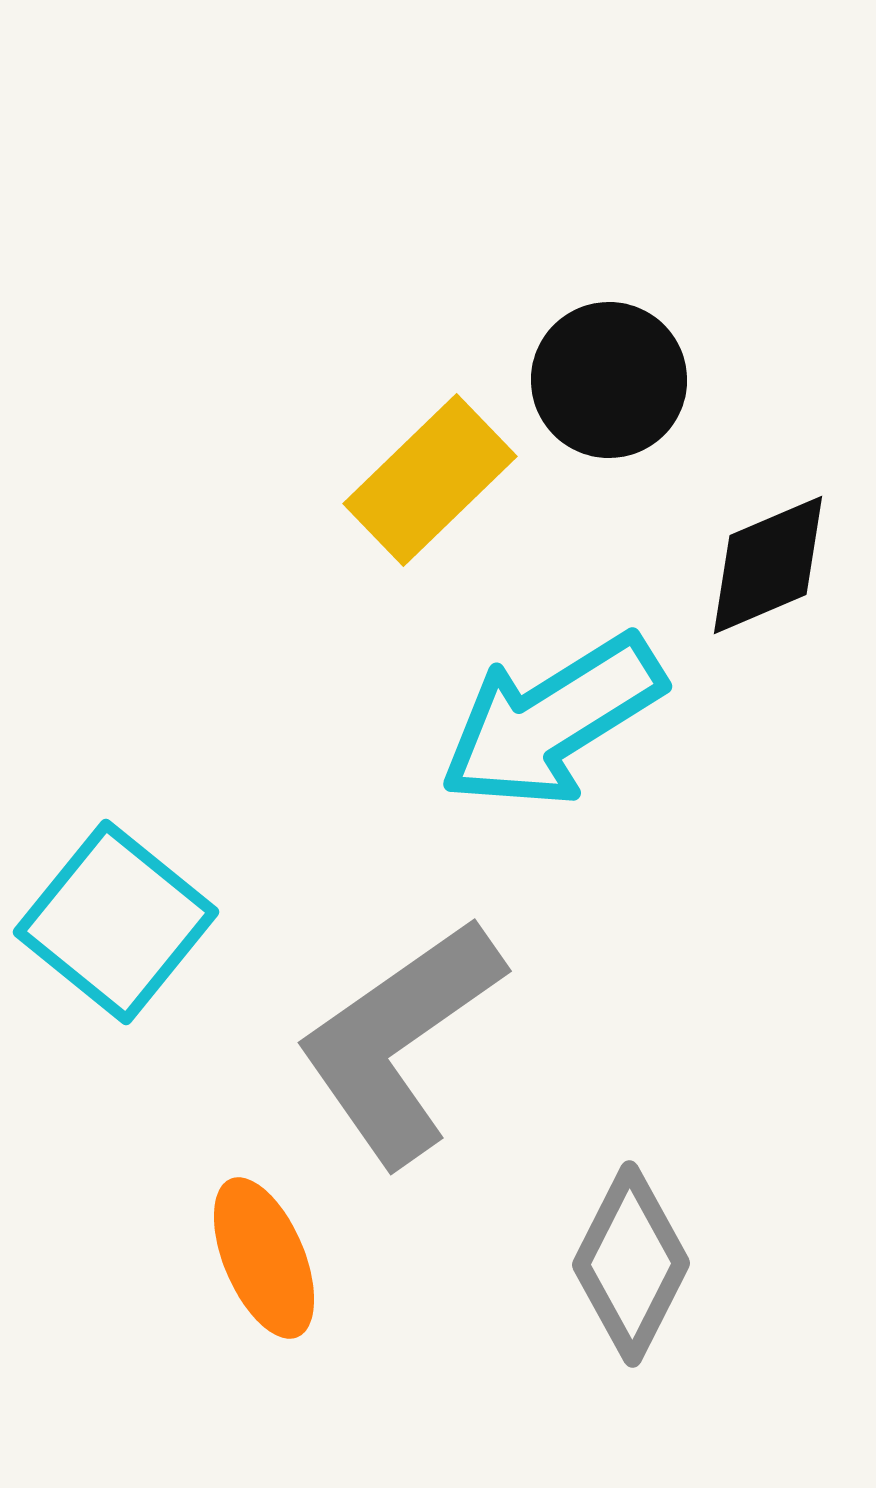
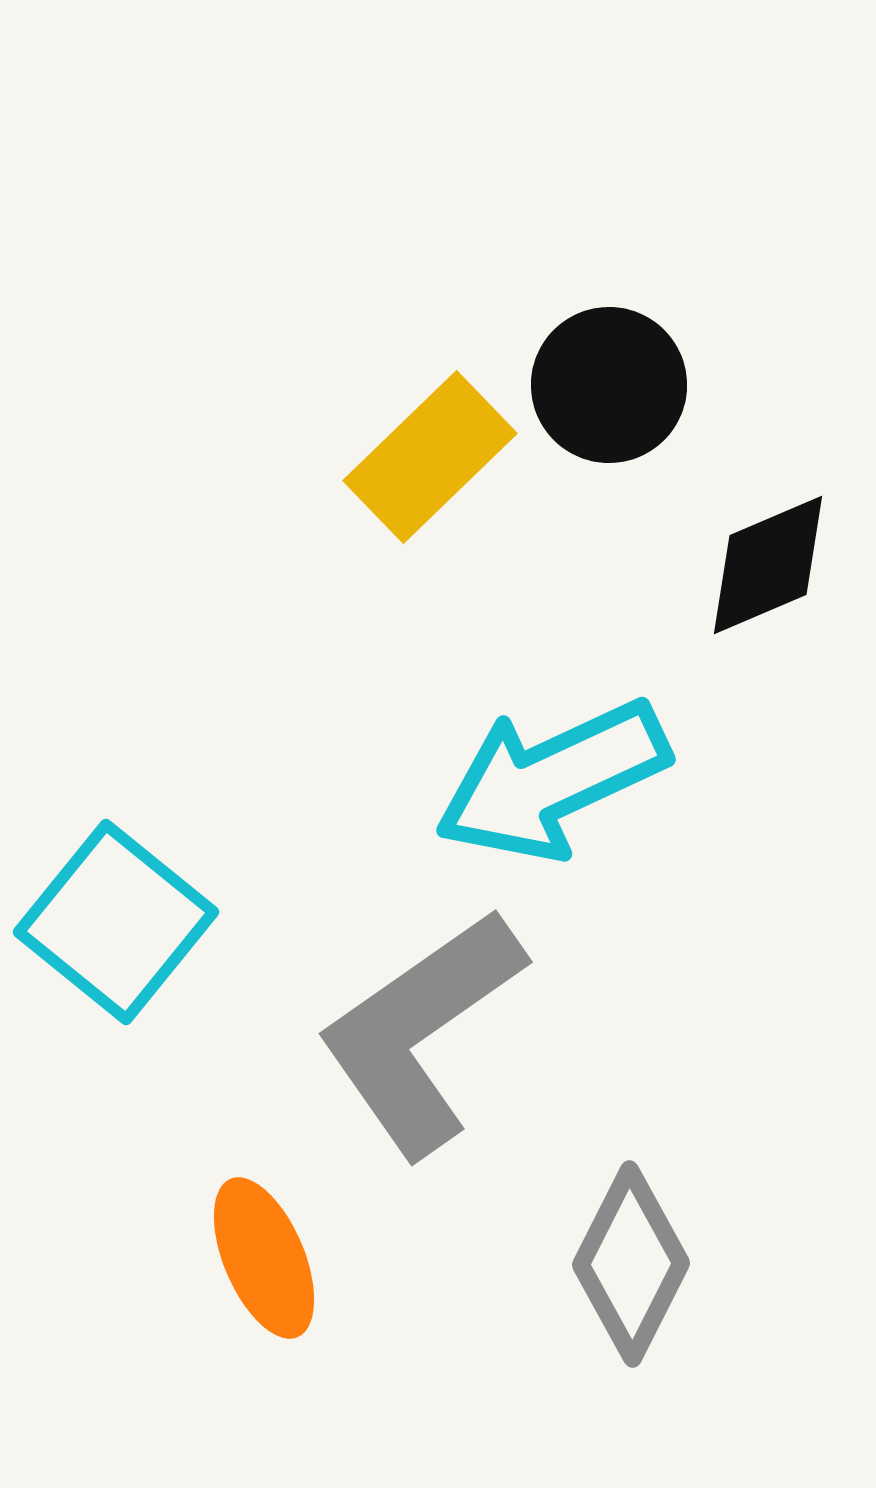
black circle: moved 5 px down
yellow rectangle: moved 23 px up
cyan arrow: moved 59 px down; rotated 7 degrees clockwise
gray L-shape: moved 21 px right, 9 px up
